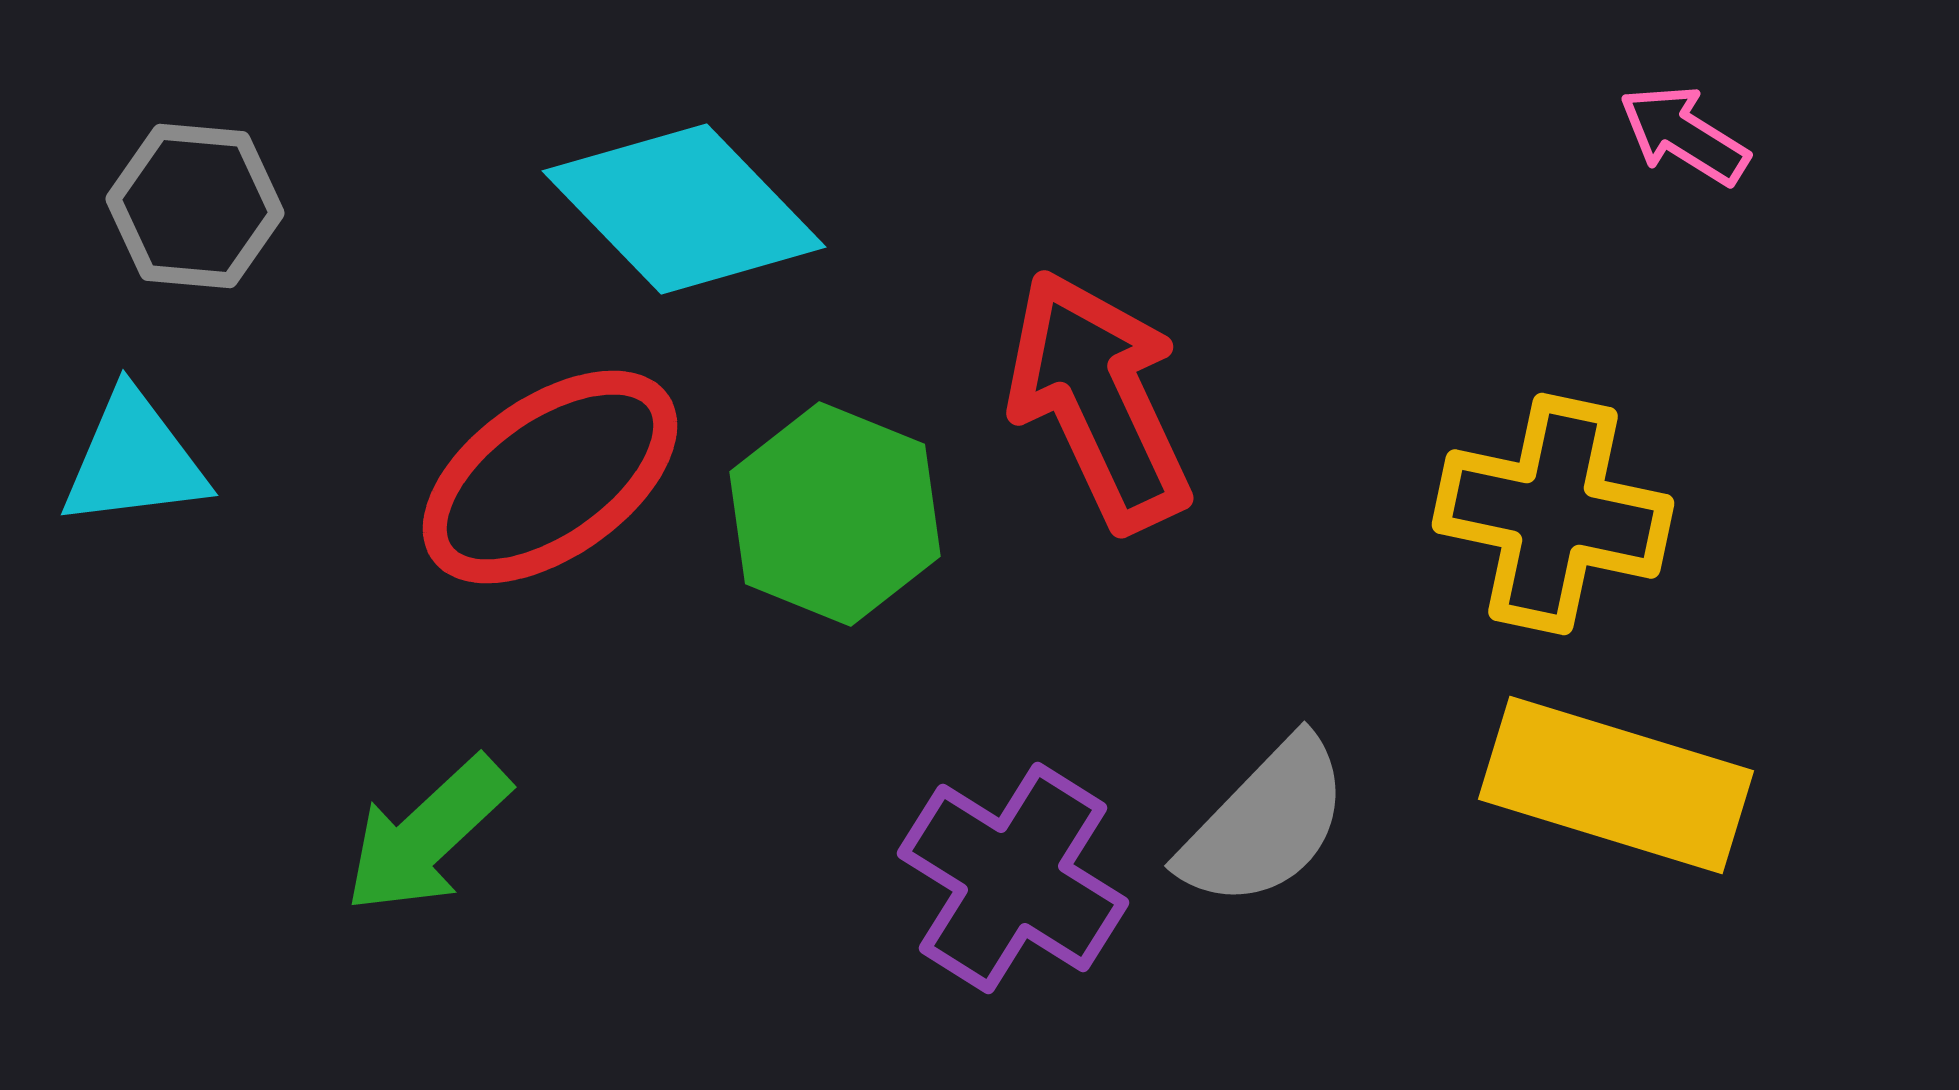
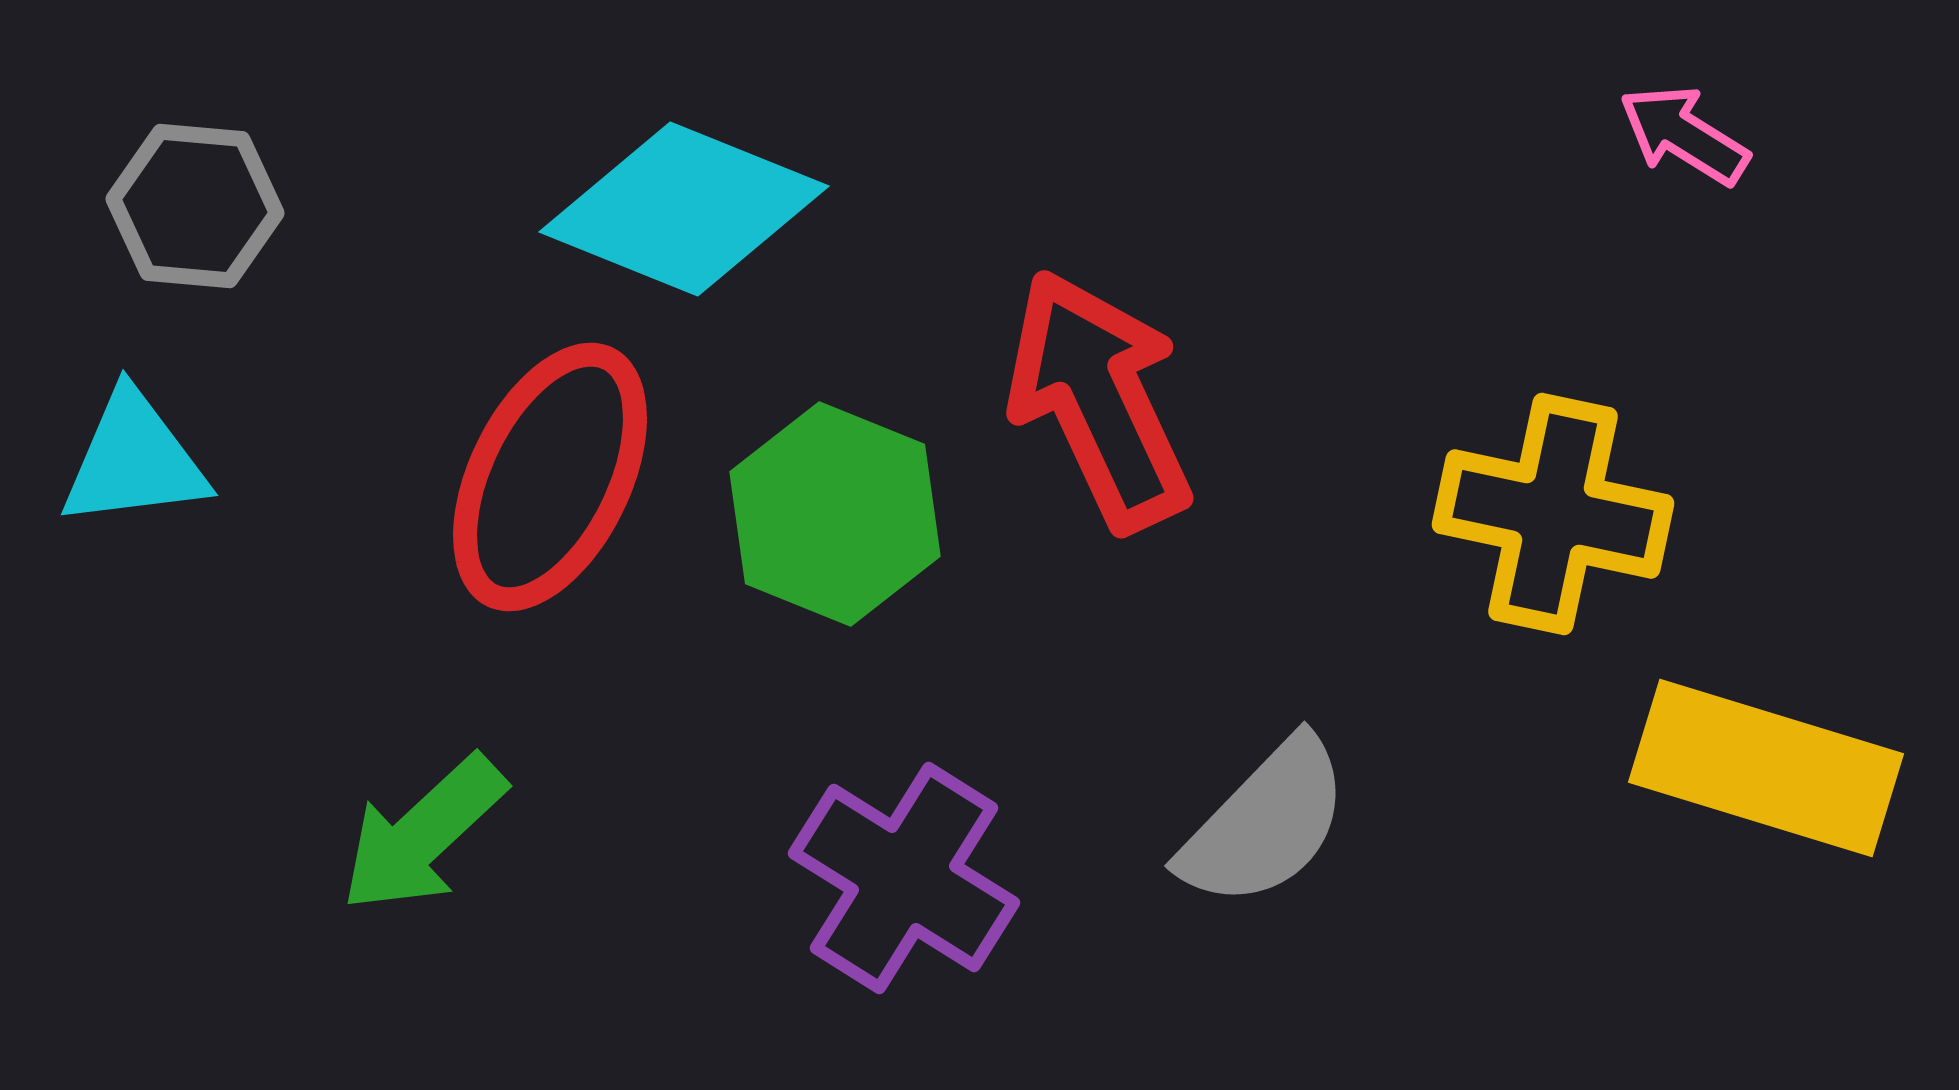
cyan diamond: rotated 24 degrees counterclockwise
red ellipse: rotated 29 degrees counterclockwise
yellow rectangle: moved 150 px right, 17 px up
green arrow: moved 4 px left, 1 px up
purple cross: moved 109 px left
